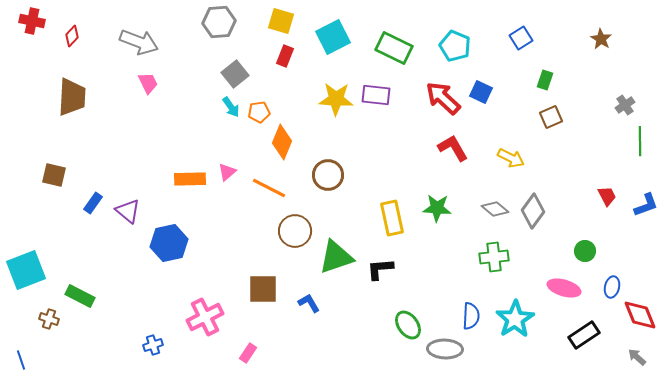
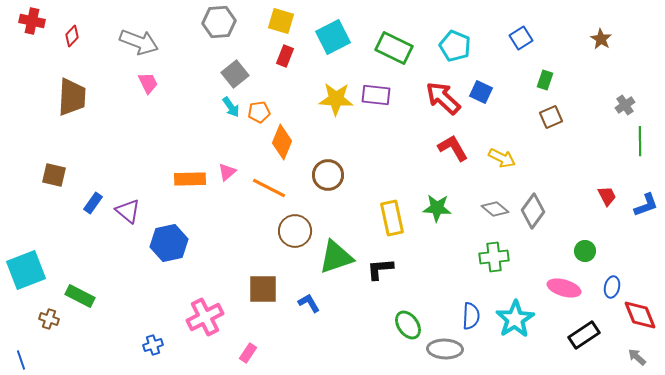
yellow arrow at (511, 158): moved 9 px left
